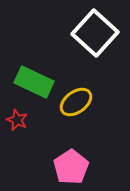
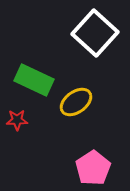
green rectangle: moved 2 px up
red star: rotated 25 degrees counterclockwise
pink pentagon: moved 22 px right, 1 px down
